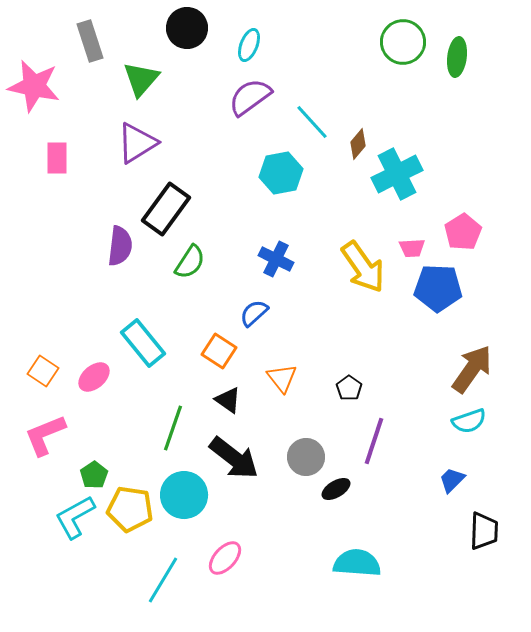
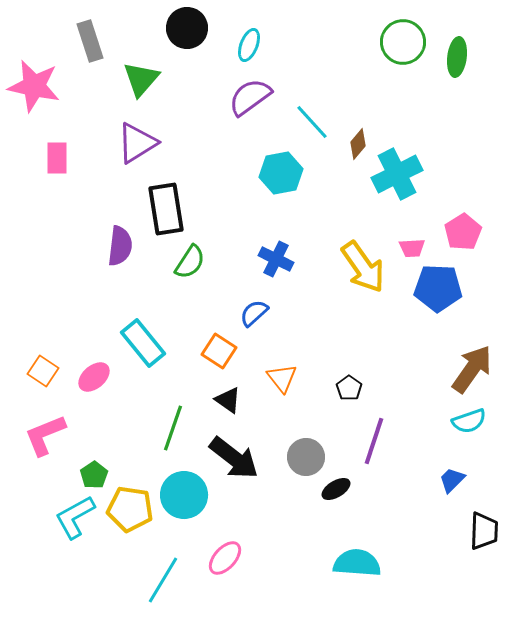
black rectangle at (166, 209): rotated 45 degrees counterclockwise
